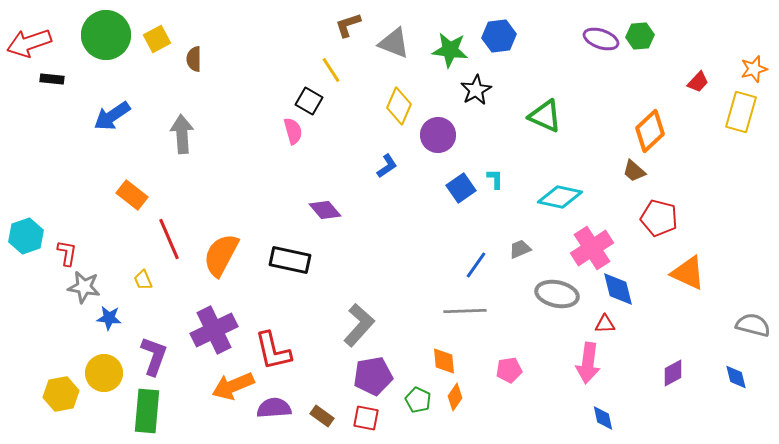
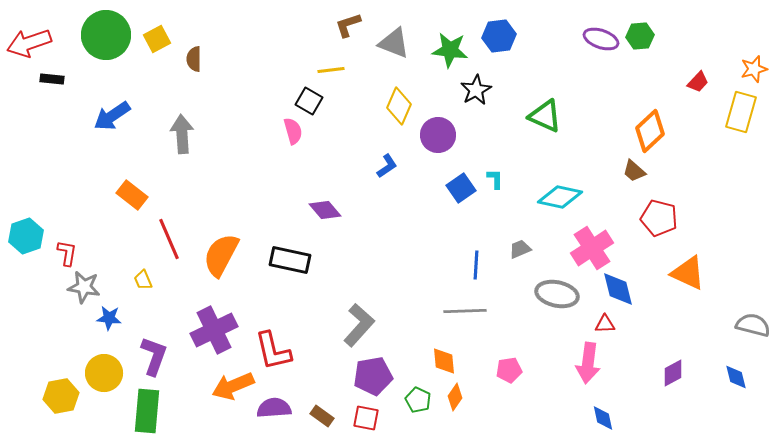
yellow line at (331, 70): rotated 64 degrees counterclockwise
blue line at (476, 265): rotated 32 degrees counterclockwise
yellow hexagon at (61, 394): moved 2 px down
